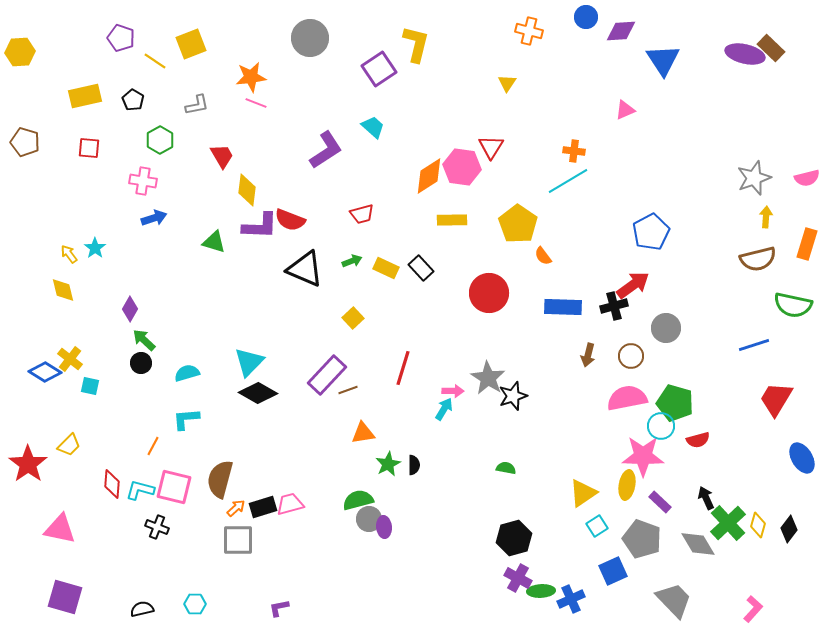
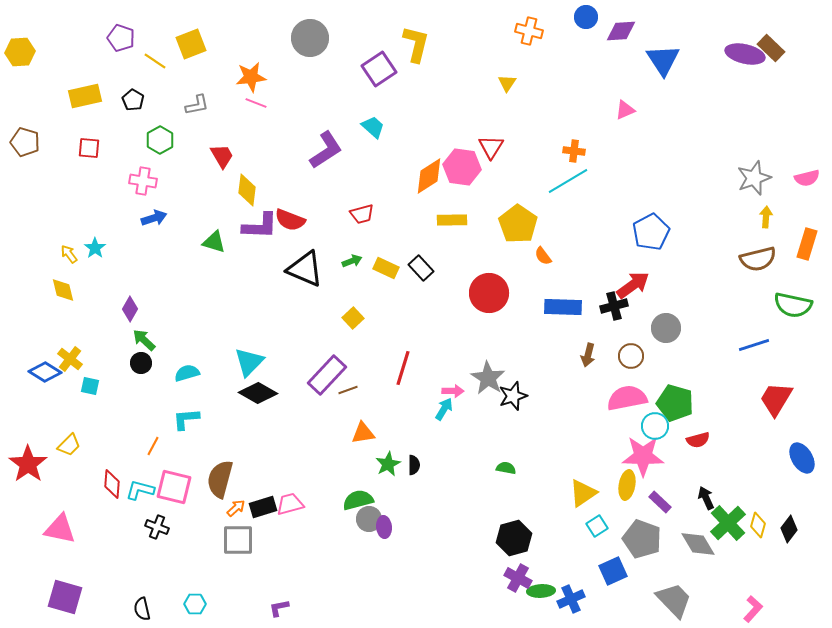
cyan circle at (661, 426): moved 6 px left
black semicircle at (142, 609): rotated 90 degrees counterclockwise
